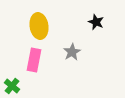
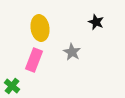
yellow ellipse: moved 1 px right, 2 px down
gray star: rotated 12 degrees counterclockwise
pink rectangle: rotated 10 degrees clockwise
